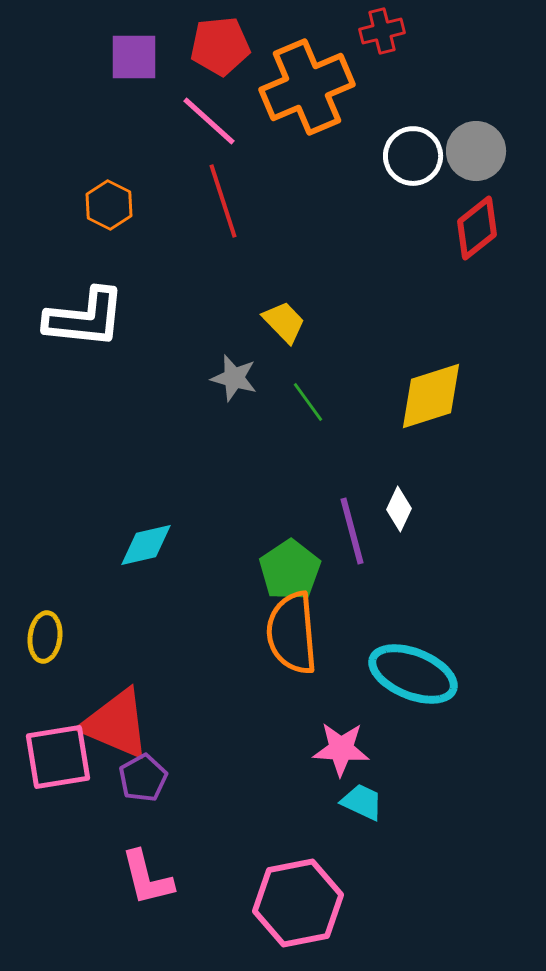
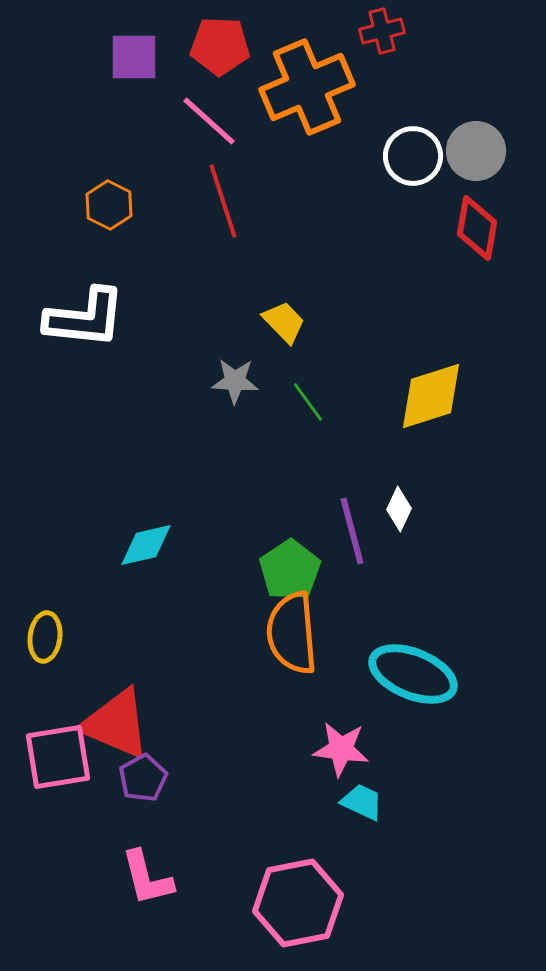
red pentagon: rotated 8 degrees clockwise
red diamond: rotated 42 degrees counterclockwise
gray star: moved 1 px right, 3 px down; rotated 12 degrees counterclockwise
pink star: rotated 4 degrees clockwise
